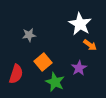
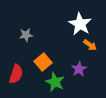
gray star: moved 3 px left
purple star: moved 1 px down
